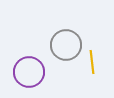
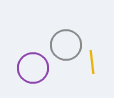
purple circle: moved 4 px right, 4 px up
